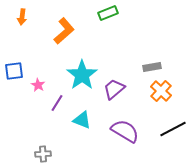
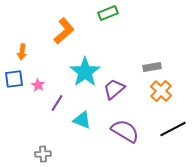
orange arrow: moved 35 px down
blue square: moved 8 px down
cyan star: moved 3 px right, 3 px up
